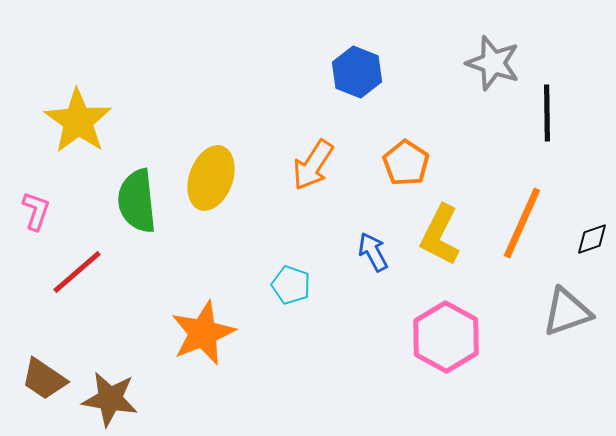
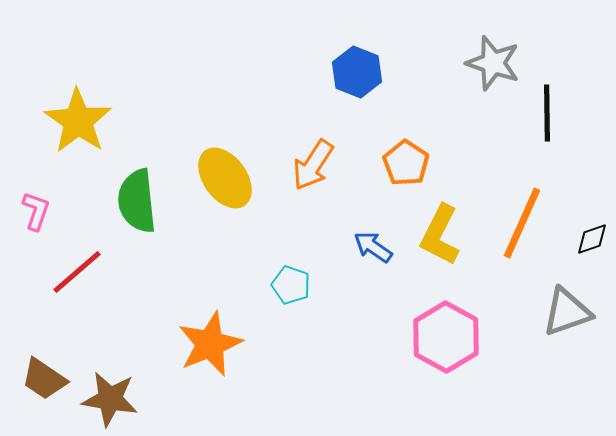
yellow ellipse: moved 14 px right; rotated 56 degrees counterclockwise
blue arrow: moved 5 px up; rotated 27 degrees counterclockwise
orange star: moved 7 px right, 11 px down
